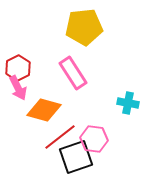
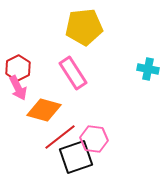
cyan cross: moved 20 px right, 34 px up
